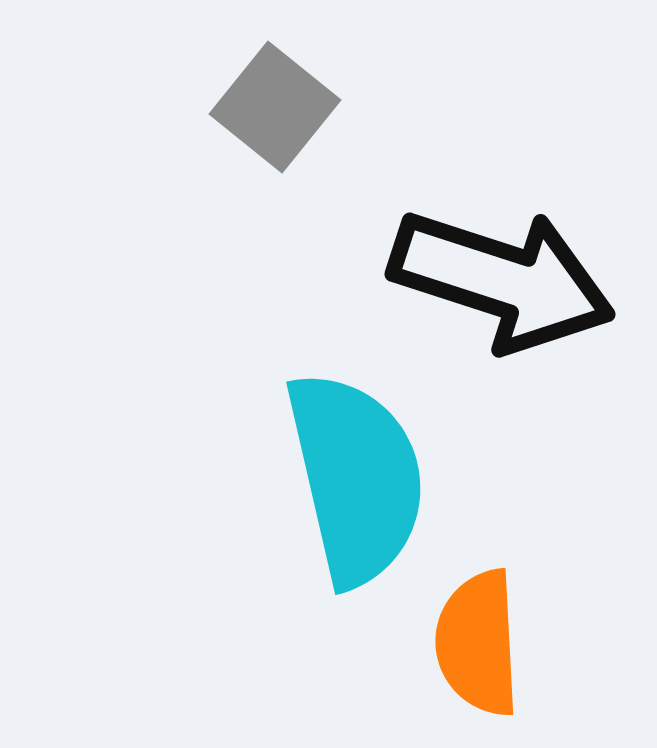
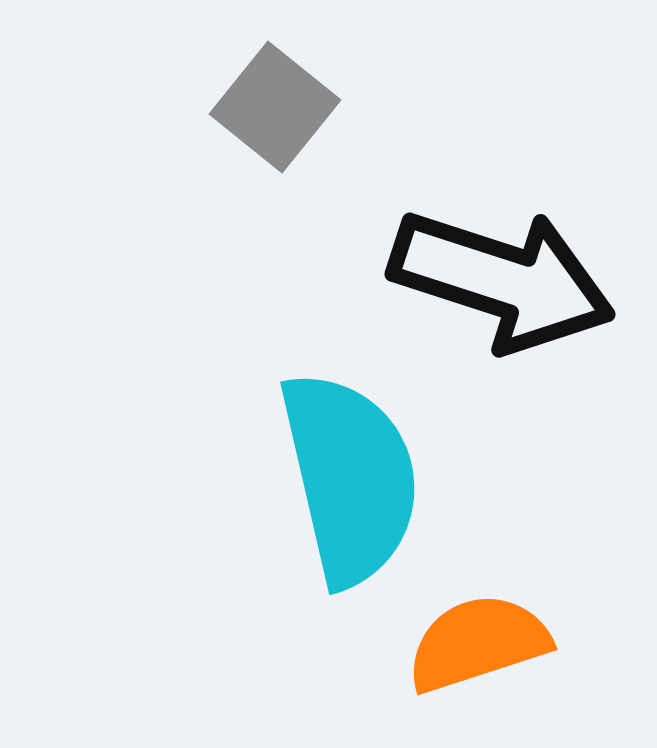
cyan semicircle: moved 6 px left
orange semicircle: rotated 75 degrees clockwise
